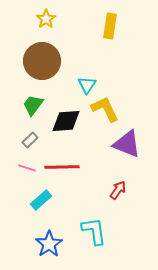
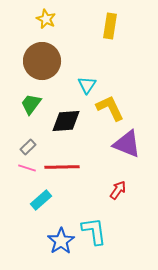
yellow star: rotated 12 degrees counterclockwise
green trapezoid: moved 2 px left, 1 px up
yellow L-shape: moved 5 px right, 1 px up
gray rectangle: moved 2 px left, 7 px down
blue star: moved 12 px right, 3 px up
